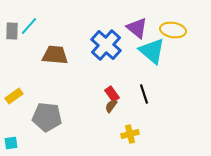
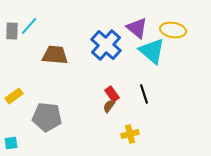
brown semicircle: moved 2 px left
